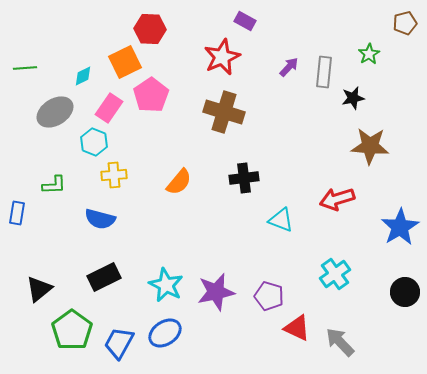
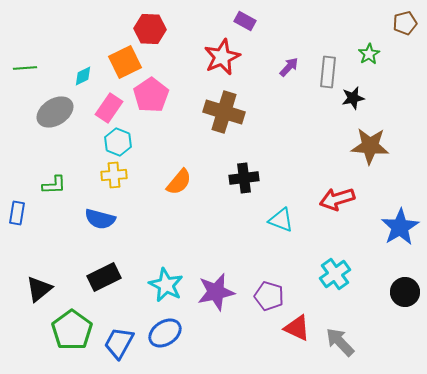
gray rectangle: moved 4 px right
cyan hexagon: moved 24 px right
